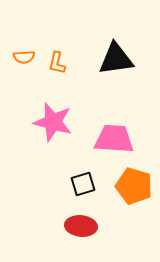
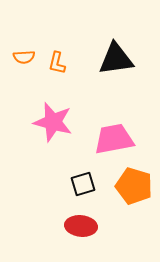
pink trapezoid: rotated 15 degrees counterclockwise
